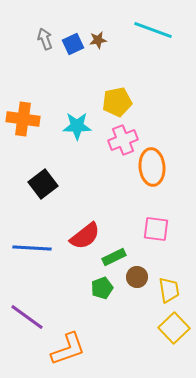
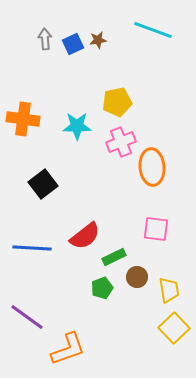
gray arrow: rotated 15 degrees clockwise
pink cross: moved 2 px left, 2 px down
